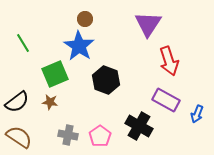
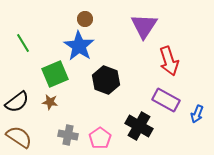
purple triangle: moved 4 px left, 2 px down
pink pentagon: moved 2 px down
